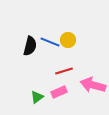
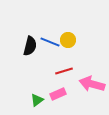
pink arrow: moved 1 px left, 1 px up
pink rectangle: moved 1 px left, 2 px down
green triangle: moved 3 px down
